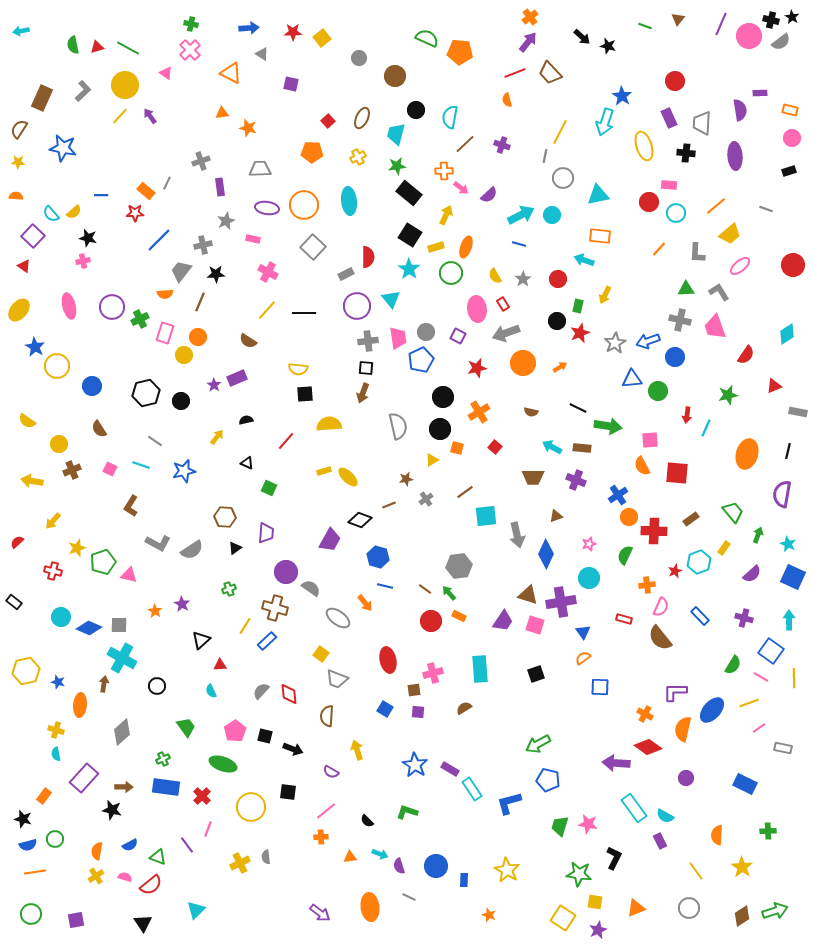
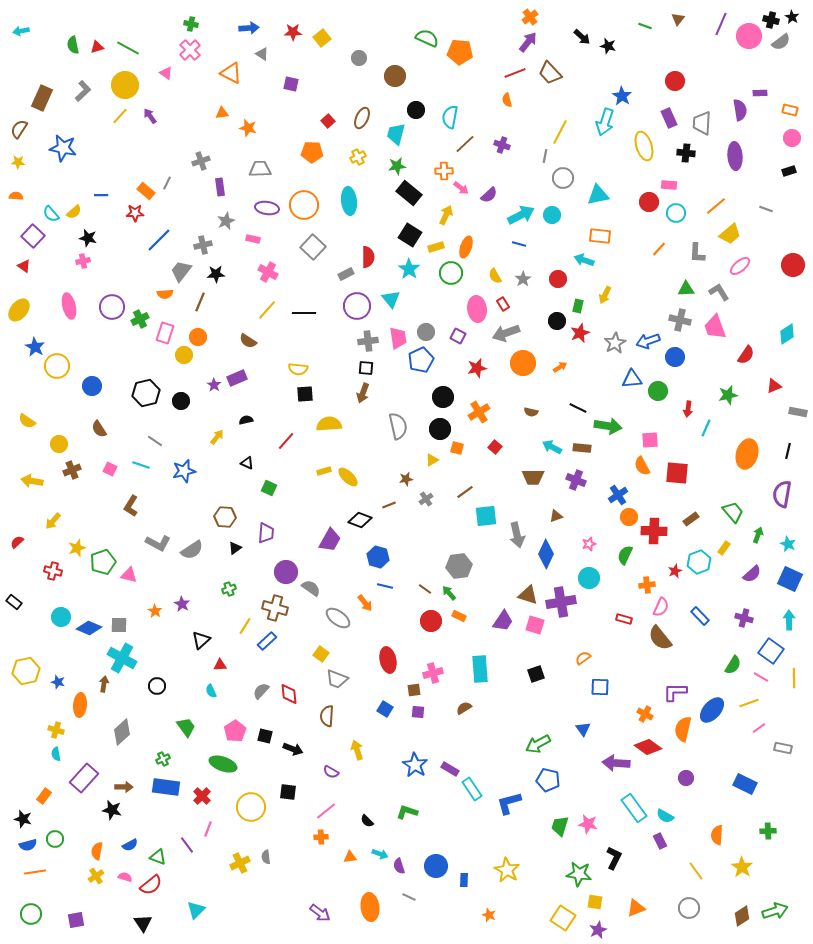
red arrow at (687, 415): moved 1 px right, 6 px up
blue square at (793, 577): moved 3 px left, 2 px down
blue triangle at (583, 632): moved 97 px down
